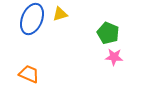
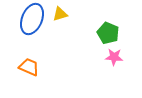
orange trapezoid: moved 7 px up
